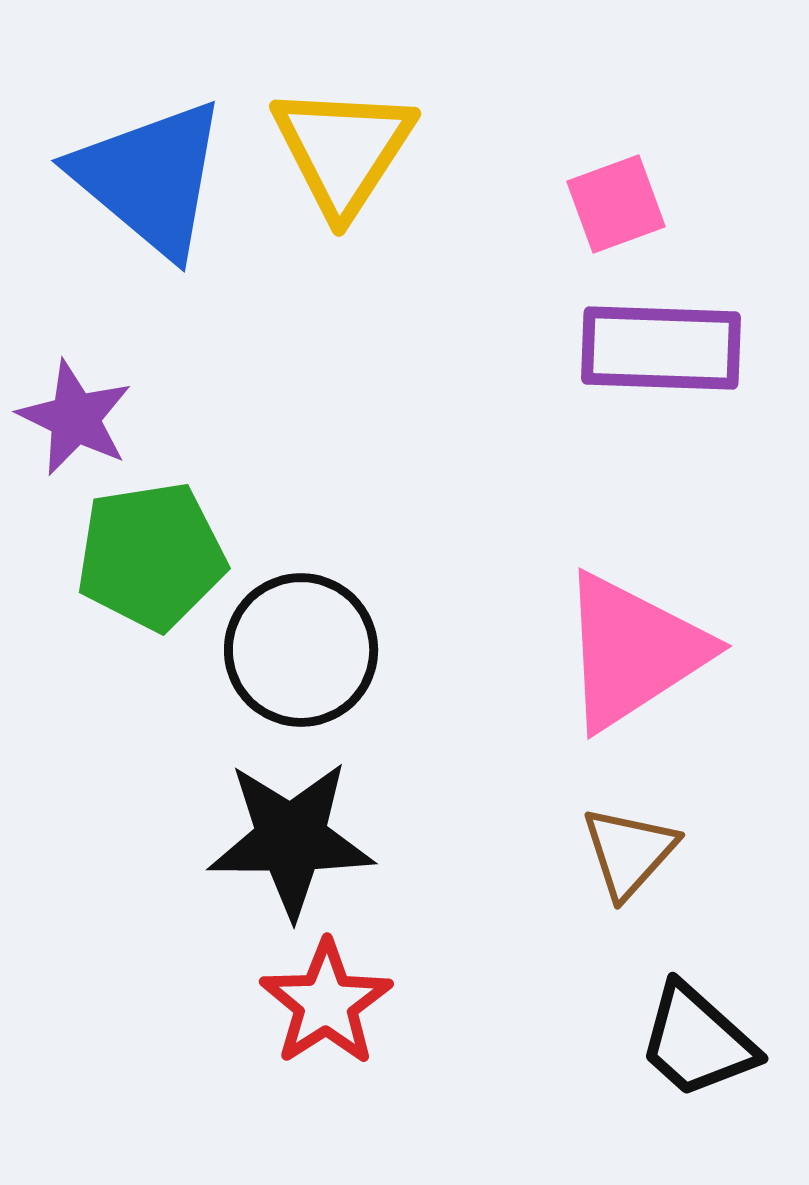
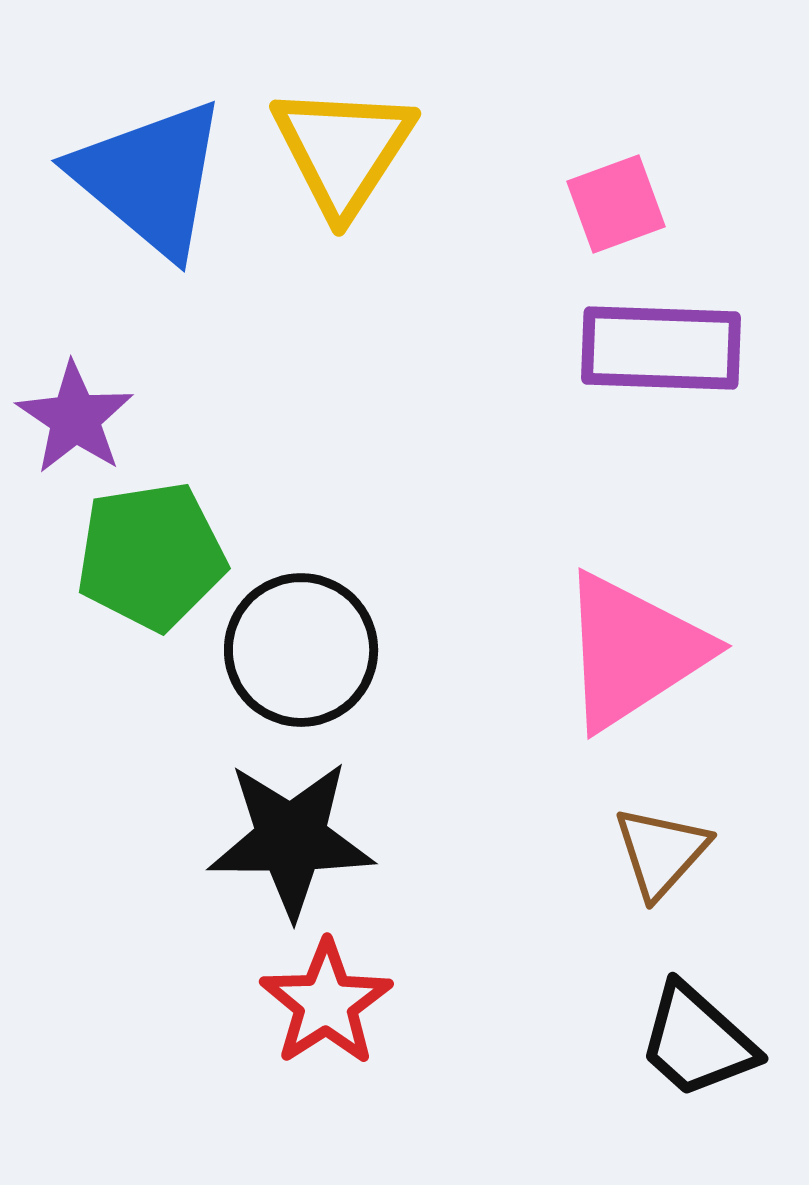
purple star: rotated 8 degrees clockwise
brown triangle: moved 32 px right
